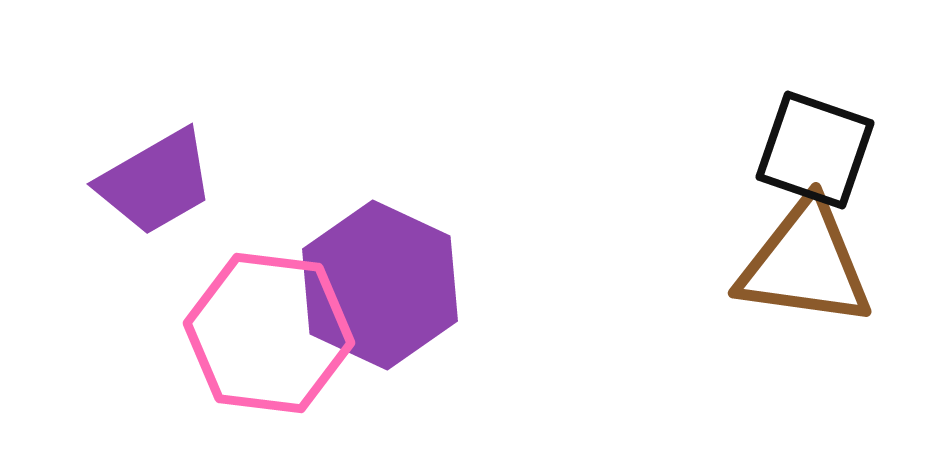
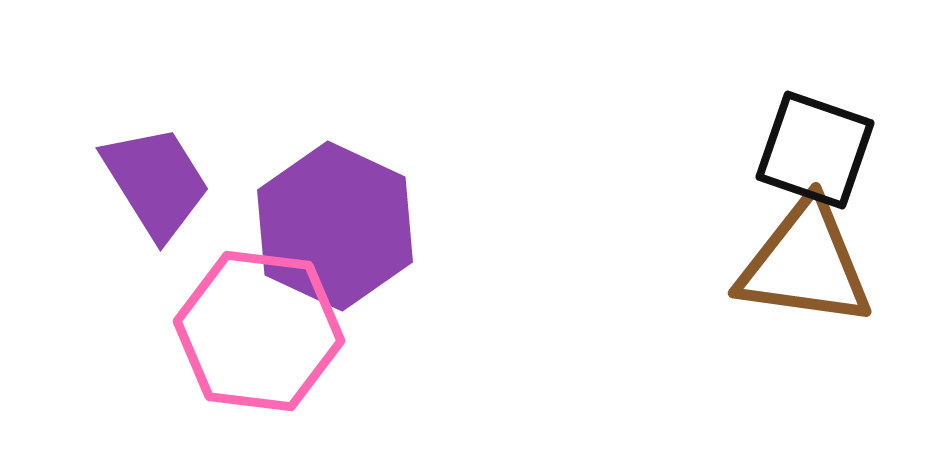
purple trapezoid: rotated 92 degrees counterclockwise
purple hexagon: moved 45 px left, 59 px up
pink hexagon: moved 10 px left, 2 px up
